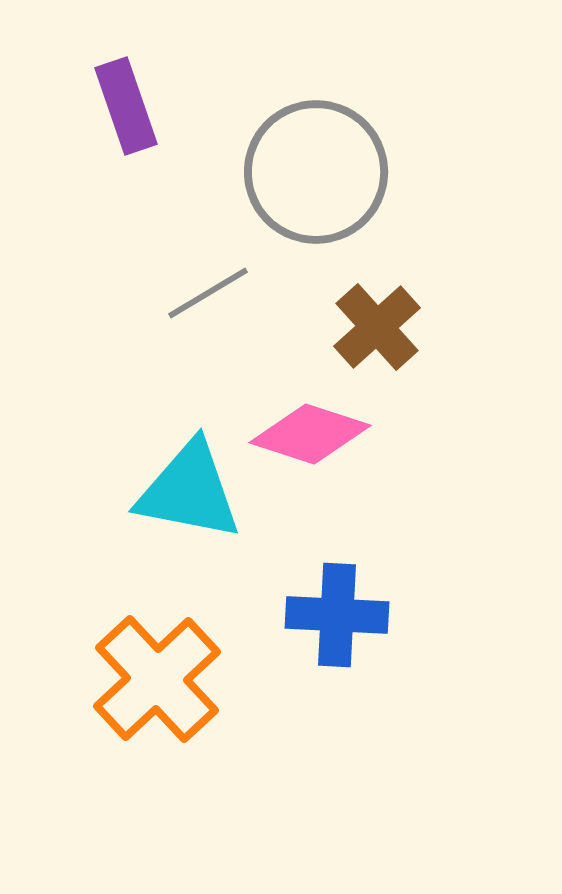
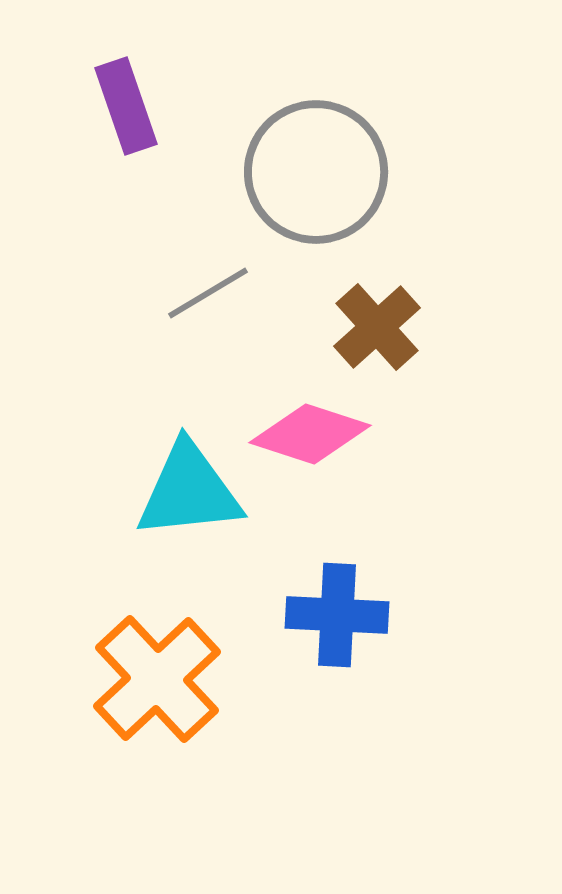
cyan triangle: rotated 17 degrees counterclockwise
